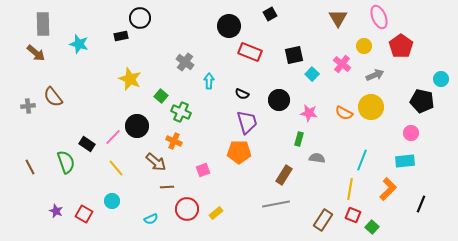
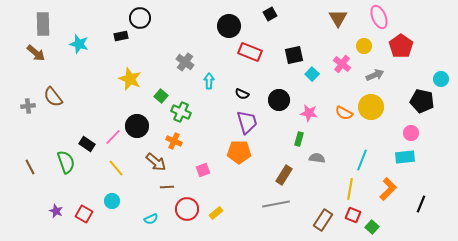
cyan rectangle at (405, 161): moved 4 px up
